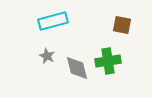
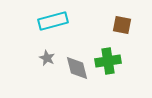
gray star: moved 2 px down
